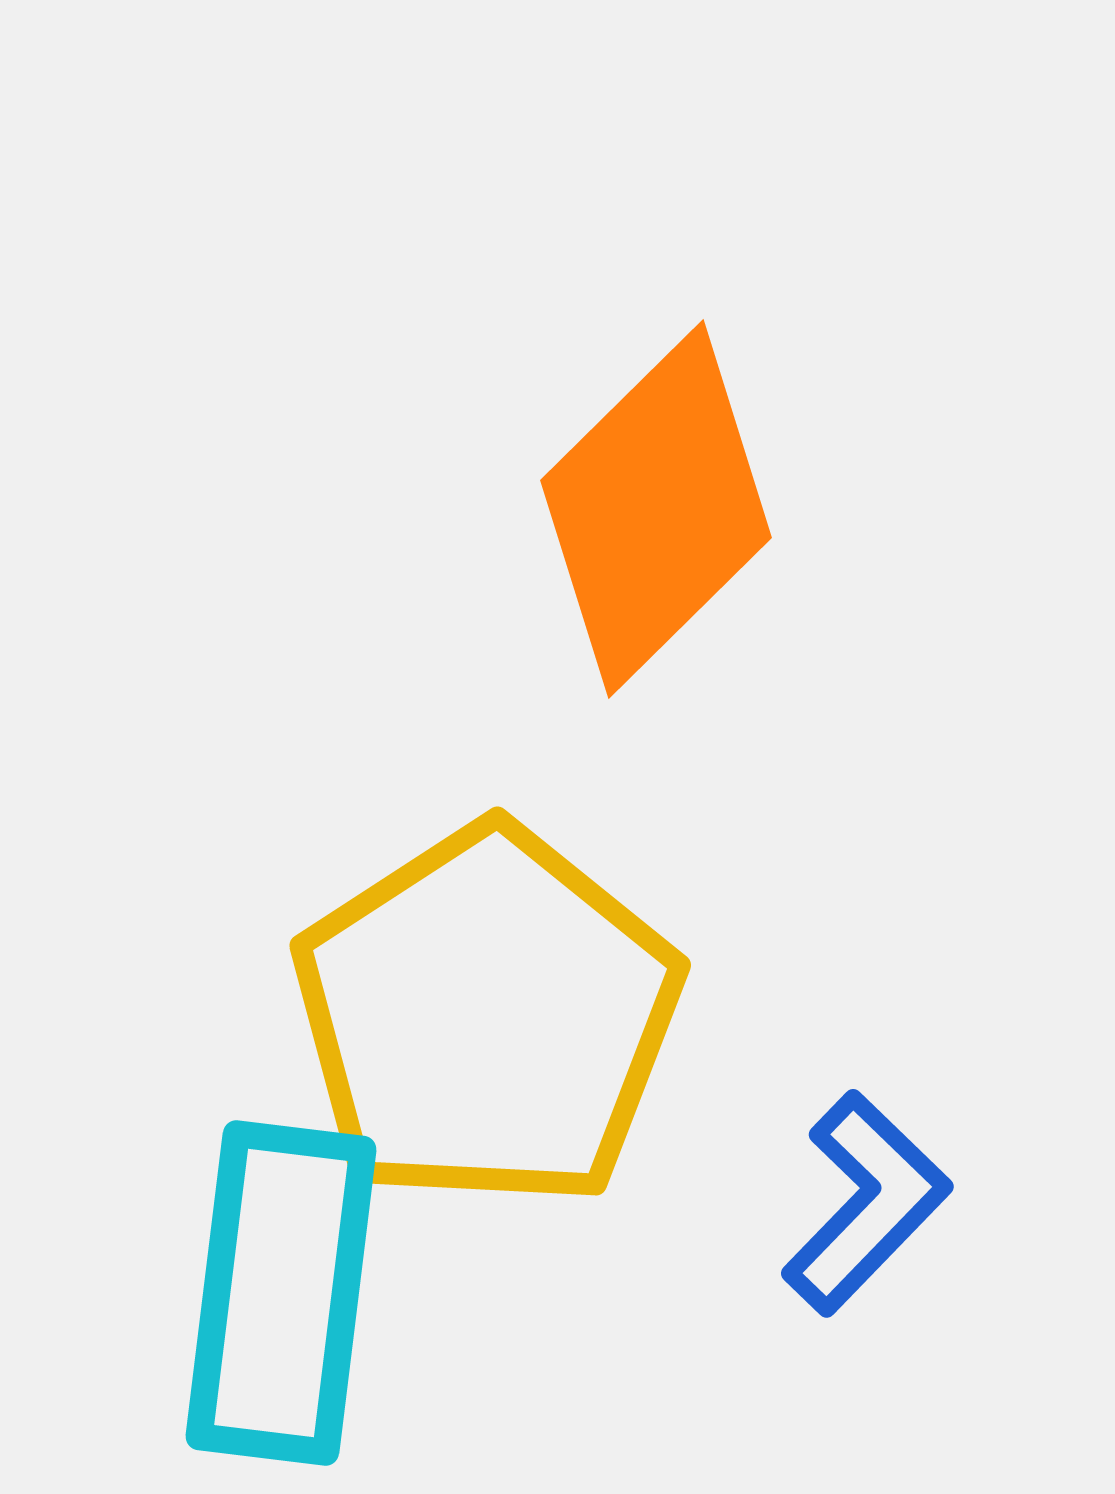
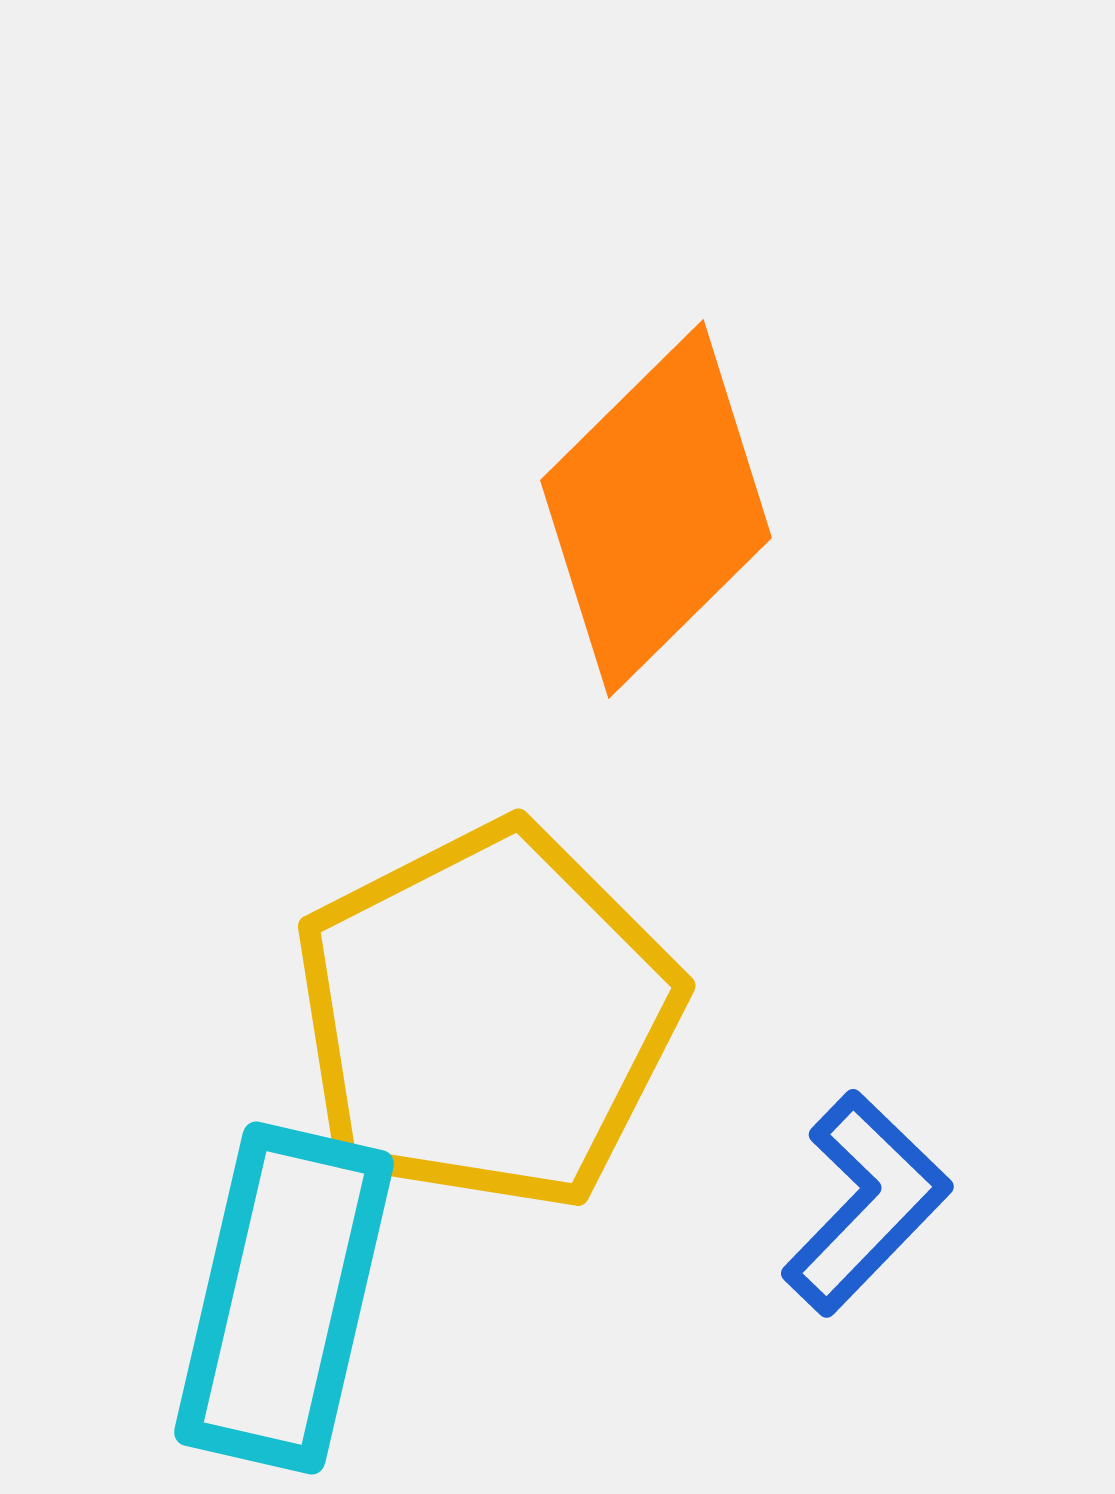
yellow pentagon: rotated 6 degrees clockwise
cyan rectangle: moved 3 px right, 5 px down; rotated 6 degrees clockwise
